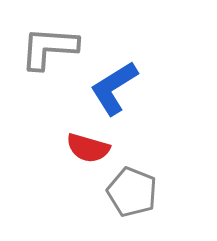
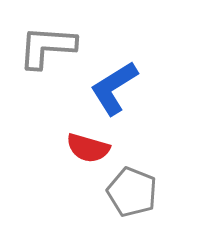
gray L-shape: moved 2 px left, 1 px up
